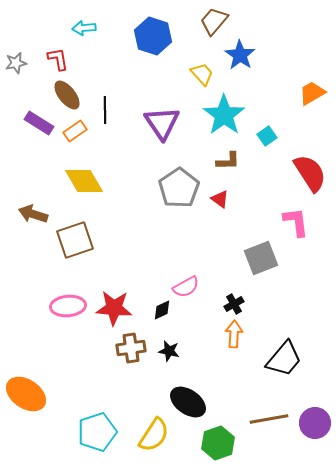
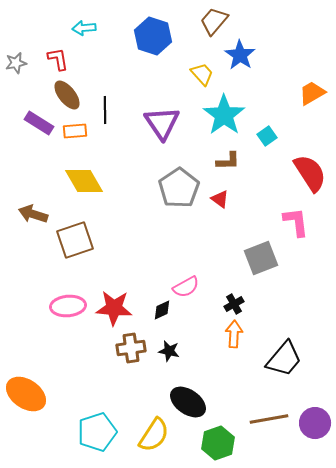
orange rectangle: rotated 30 degrees clockwise
